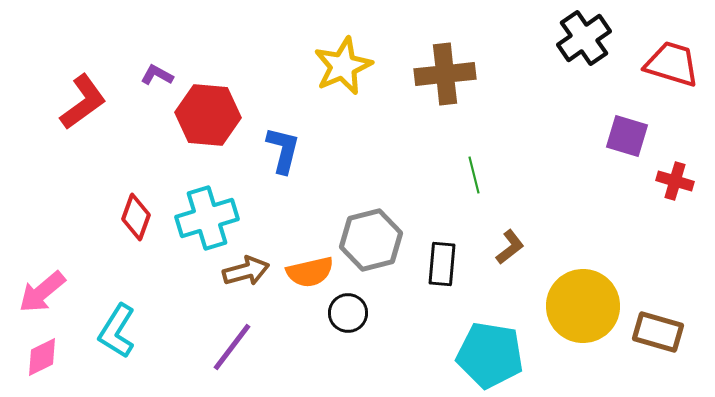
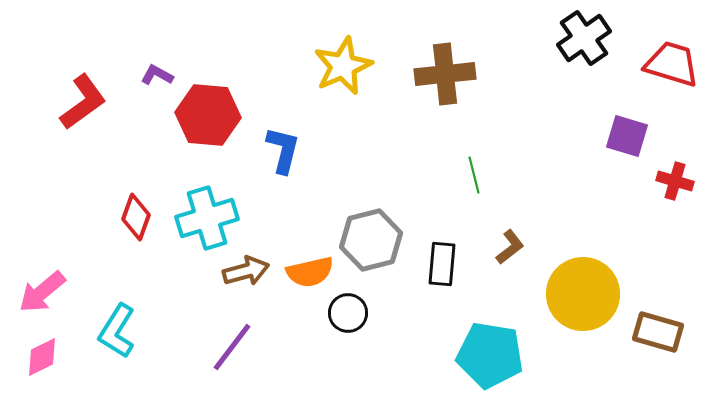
yellow circle: moved 12 px up
